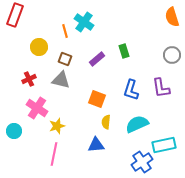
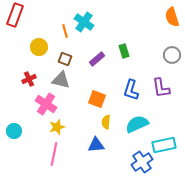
pink cross: moved 9 px right, 4 px up
yellow star: moved 1 px down
